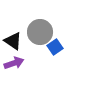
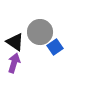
black triangle: moved 2 px right, 1 px down
purple arrow: rotated 54 degrees counterclockwise
